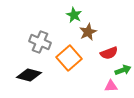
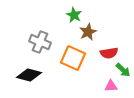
red semicircle: rotated 12 degrees clockwise
orange square: moved 4 px right; rotated 25 degrees counterclockwise
green arrow: rotated 63 degrees clockwise
